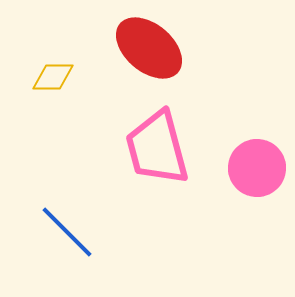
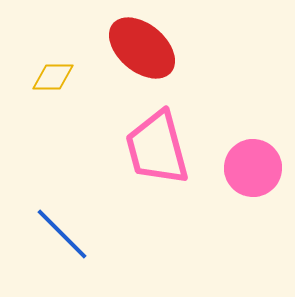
red ellipse: moved 7 px left
pink circle: moved 4 px left
blue line: moved 5 px left, 2 px down
